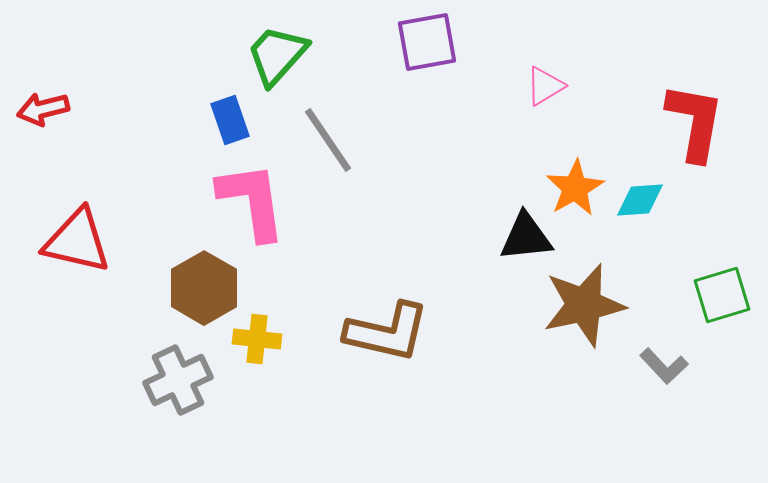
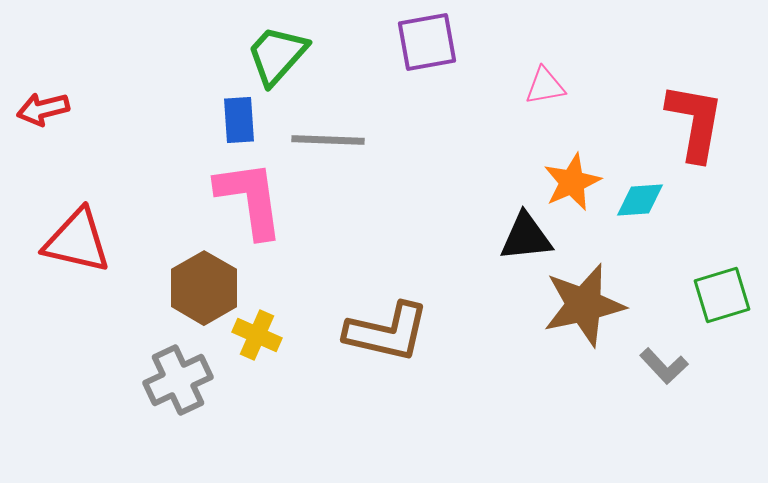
pink triangle: rotated 21 degrees clockwise
blue rectangle: moved 9 px right; rotated 15 degrees clockwise
gray line: rotated 54 degrees counterclockwise
orange star: moved 3 px left, 6 px up; rotated 6 degrees clockwise
pink L-shape: moved 2 px left, 2 px up
yellow cross: moved 4 px up; rotated 18 degrees clockwise
